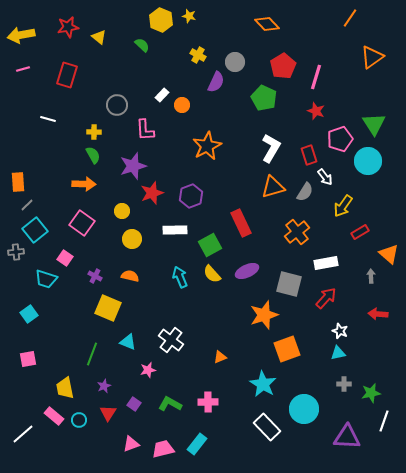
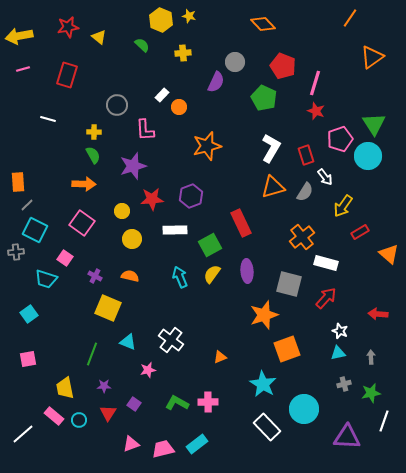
orange diamond at (267, 24): moved 4 px left
yellow arrow at (21, 35): moved 2 px left, 1 px down
yellow cross at (198, 55): moved 15 px left, 2 px up; rotated 35 degrees counterclockwise
red pentagon at (283, 66): rotated 20 degrees counterclockwise
pink line at (316, 77): moved 1 px left, 6 px down
orange circle at (182, 105): moved 3 px left, 2 px down
orange star at (207, 146): rotated 12 degrees clockwise
red rectangle at (309, 155): moved 3 px left
cyan circle at (368, 161): moved 5 px up
red star at (152, 193): moved 6 px down; rotated 15 degrees clockwise
cyan square at (35, 230): rotated 25 degrees counterclockwise
orange cross at (297, 232): moved 5 px right, 5 px down
white rectangle at (326, 263): rotated 25 degrees clockwise
purple ellipse at (247, 271): rotated 70 degrees counterclockwise
yellow semicircle at (212, 274): rotated 78 degrees clockwise
gray arrow at (371, 276): moved 81 px down
gray cross at (344, 384): rotated 16 degrees counterclockwise
purple star at (104, 386): rotated 24 degrees clockwise
green L-shape at (170, 404): moved 7 px right, 1 px up
cyan rectangle at (197, 444): rotated 15 degrees clockwise
